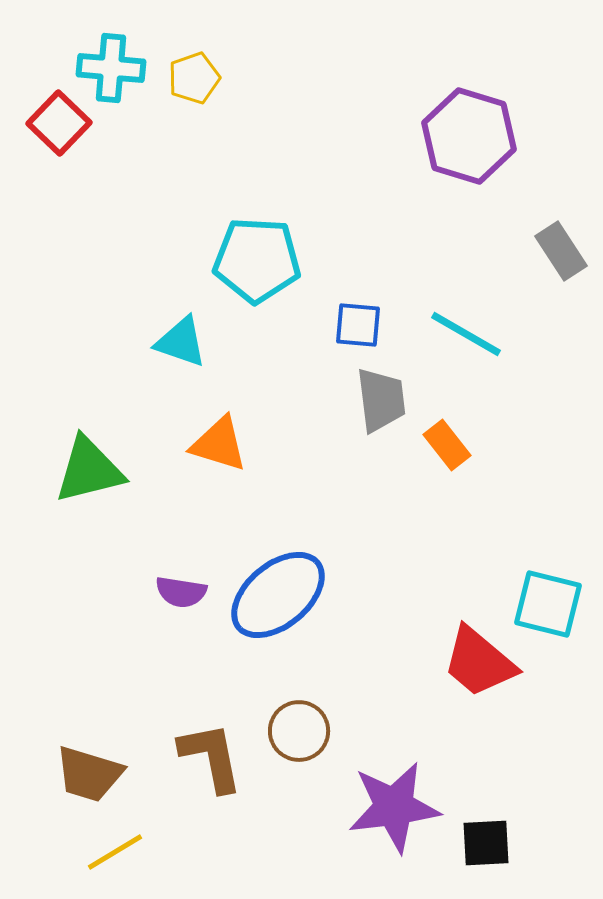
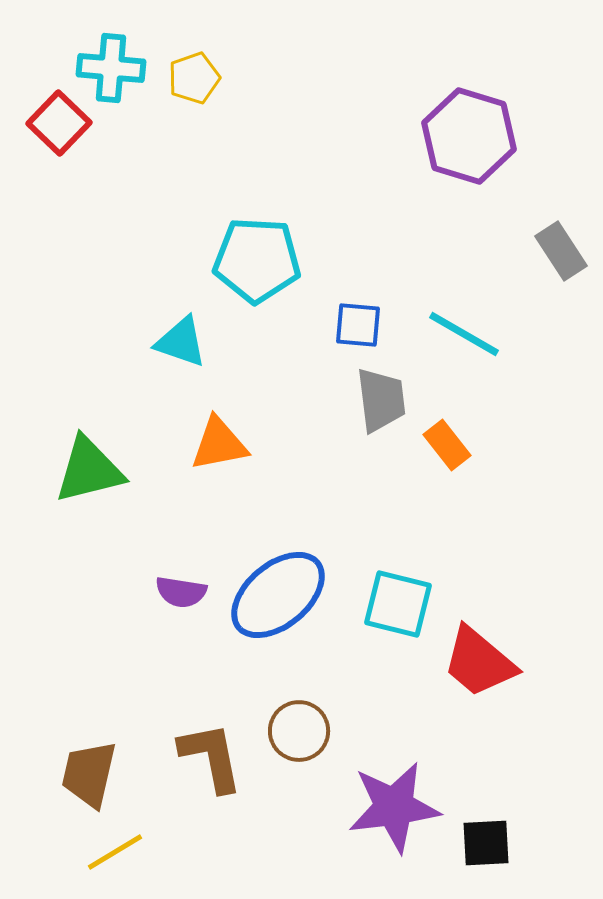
cyan line: moved 2 px left
orange triangle: rotated 28 degrees counterclockwise
cyan square: moved 150 px left
brown trapezoid: rotated 86 degrees clockwise
